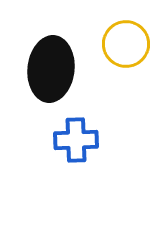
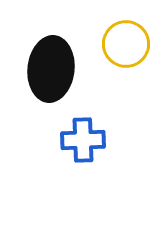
blue cross: moved 7 px right
